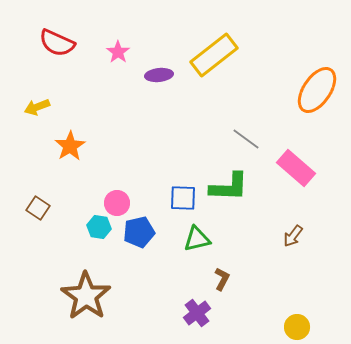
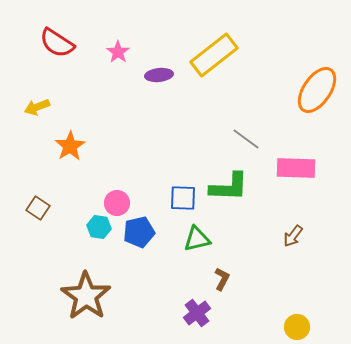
red semicircle: rotated 9 degrees clockwise
pink rectangle: rotated 39 degrees counterclockwise
